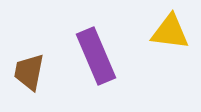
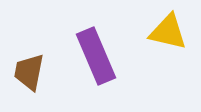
yellow triangle: moved 2 px left; rotated 6 degrees clockwise
